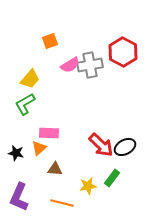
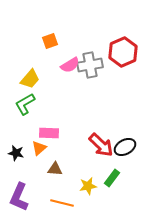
red hexagon: rotated 8 degrees clockwise
